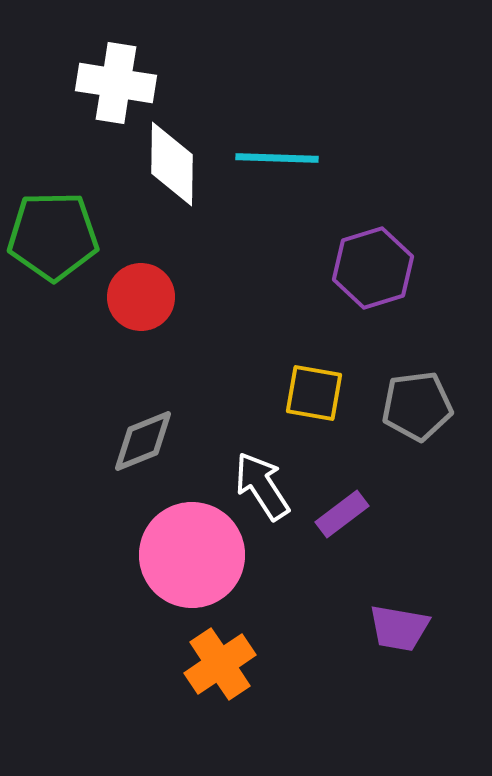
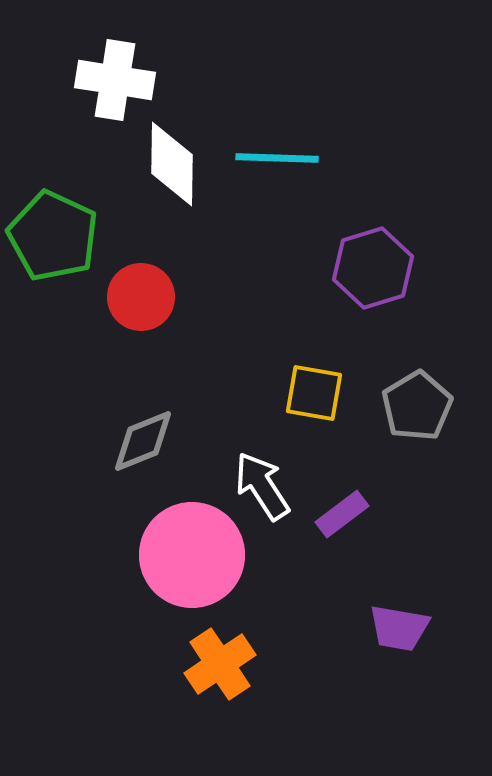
white cross: moved 1 px left, 3 px up
green pentagon: rotated 26 degrees clockwise
gray pentagon: rotated 24 degrees counterclockwise
